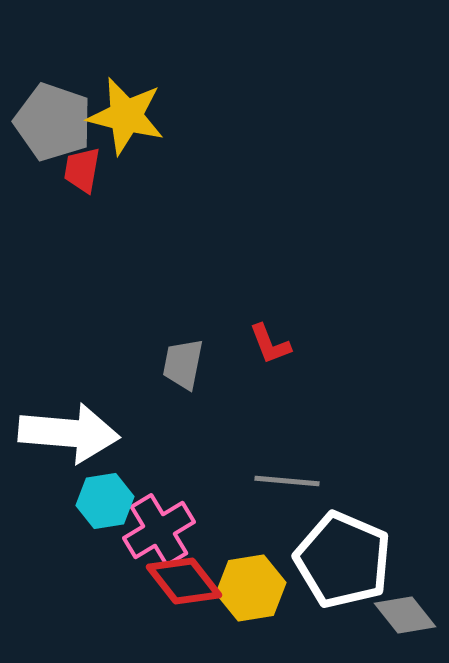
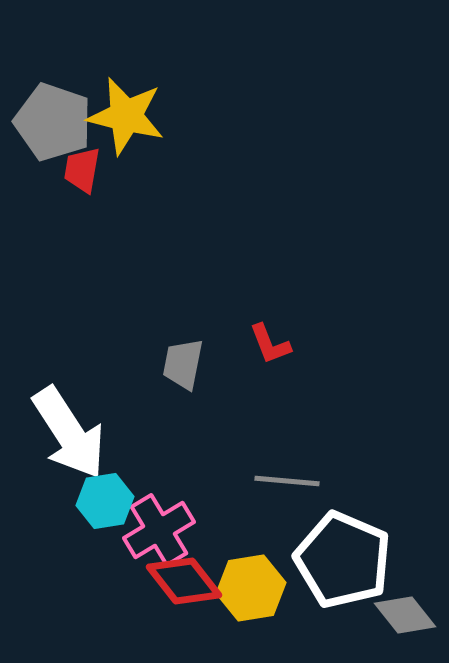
white arrow: rotated 52 degrees clockwise
